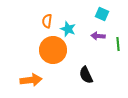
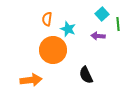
cyan square: rotated 24 degrees clockwise
orange semicircle: moved 2 px up
green line: moved 20 px up
